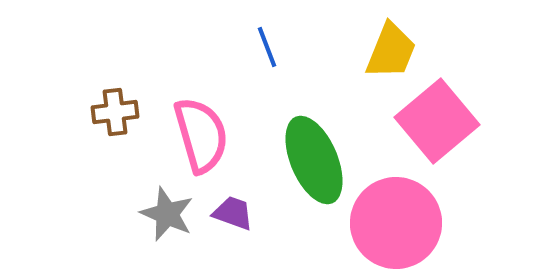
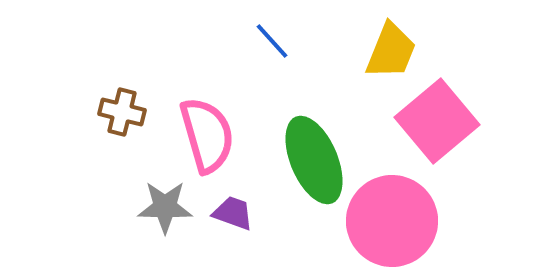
blue line: moved 5 px right, 6 px up; rotated 21 degrees counterclockwise
brown cross: moved 7 px right; rotated 21 degrees clockwise
pink semicircle: moved 6 px right
gray star: moved 2 px left, 7 px up; rotated 22 degrees counterclockwise
pink circle: moved 4 px left, 2 px up
